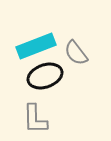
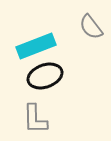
gray semicircle: moved 15 px right, 26 px up
